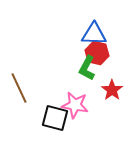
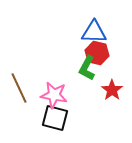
blue triangle: moved 2 px up
pink star: moved 21 px left, 10 px up
